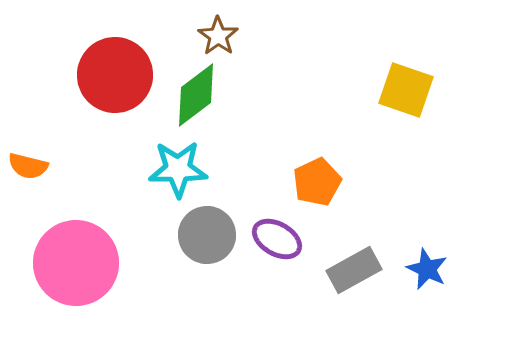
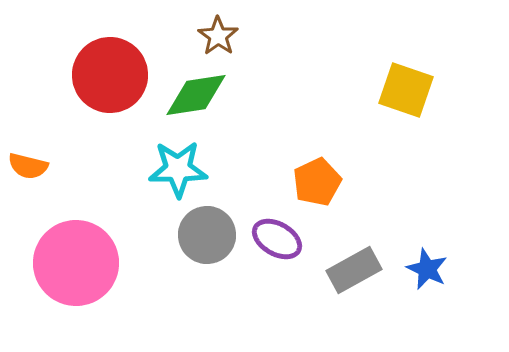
red circle: moved 5 px left
green diamond: rotated 28 degrees clockwise
